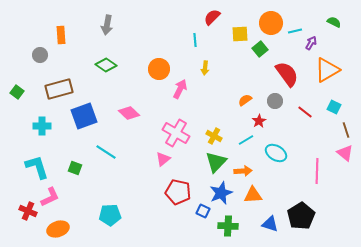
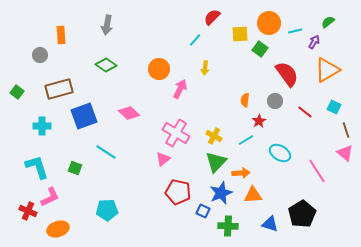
green semicircle at (334, 22): moved 6 px left; rotated 64 degrees counterclockwise
orange circle at (271, 23): moved 2 px left
cyan line at (195, 40): rotated 48 degrees clockwise
purple arrow at (311, 43): moved 3 px right, 1 px up
green square at (260, 49): rotated 14 degrees counterclockwise
orange semicircle at (245, 100): rotated 48 degrees counterclockwise
cyan ellipse at (276, 153): moved 4 px right
orange arrow at (243, 171): moved 2 px left, 2 px down
pink line at (317, 171): rotated 35 degrees counterclockwise
cyan pentagon at (110, 215): moved 3 px left, 5 px up
black pentagon at (301, 216): moved 1 px right, 2 px up
